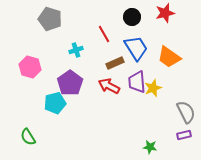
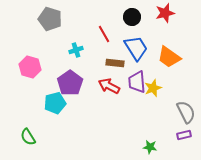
brown rectangle: rotated 30 degrees clockwise
